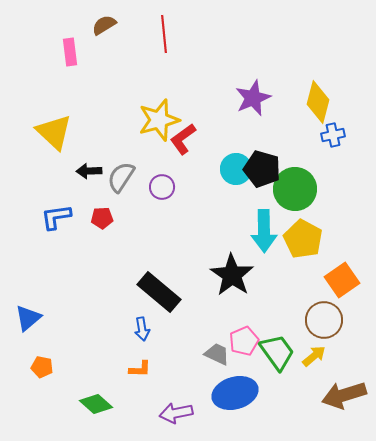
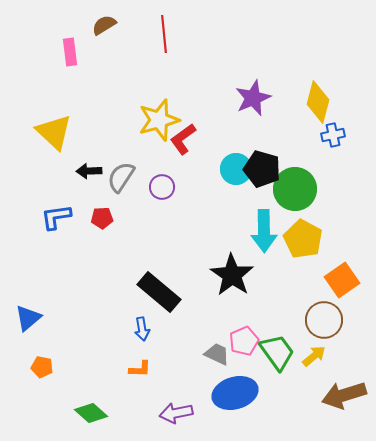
green diamond: moved 5 px left, 9 px down
